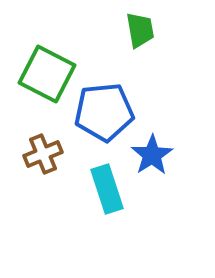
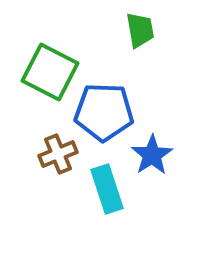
green square: moved 3 px right, 2 px up
blue pentagon: rotated 8 degrees clockwise
brown cross: moved 15 px right
